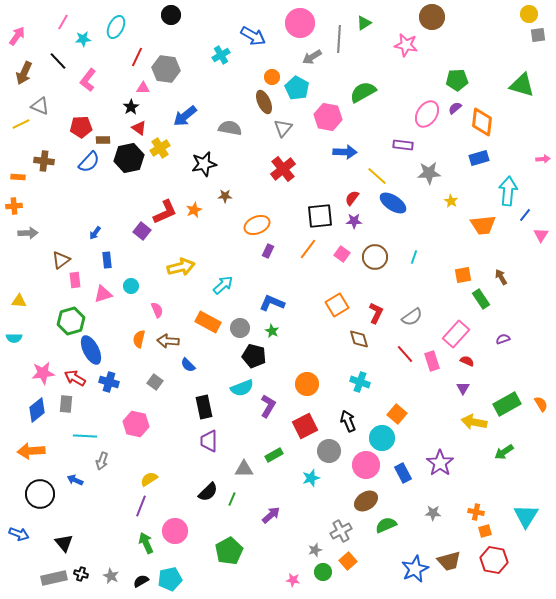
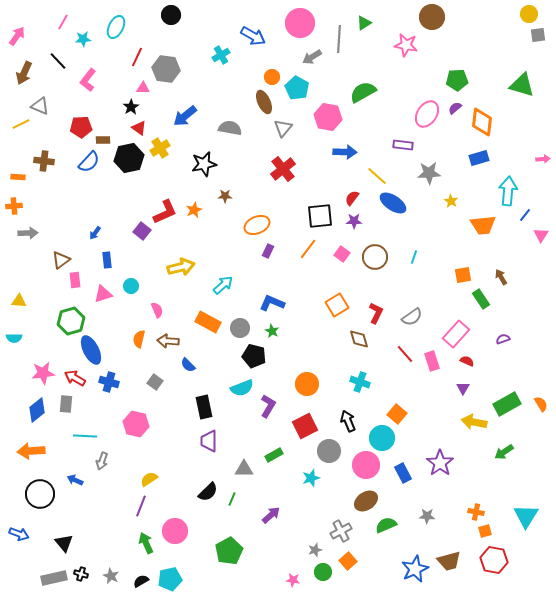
gray star at (433, 513): moved 6 px left, 3 px down
